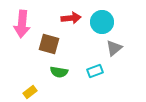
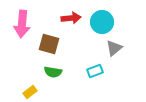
green semicircle: moved 6 px left
